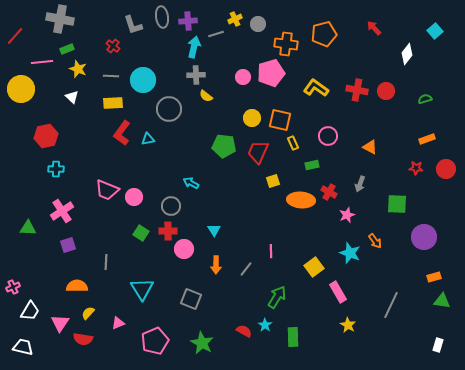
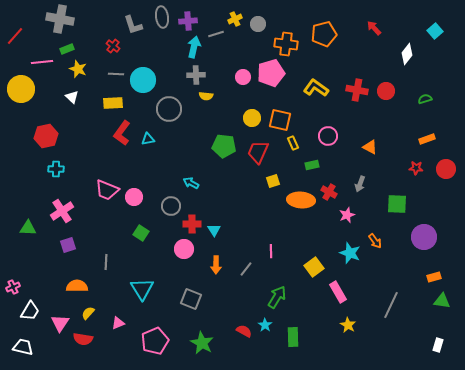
gray line at (111, 76): moved 5 px right, 2 px up
yellow semicircle at (206, 96): rotated 32 degrees counterclockwise
red cross at (168, 231): moved 24 px right, 7 px up
